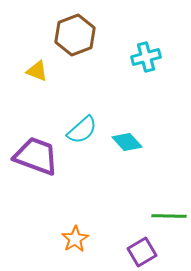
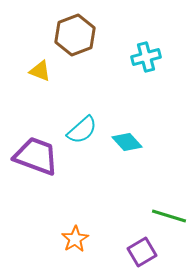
yellow triangle: moved 3 px right
green line: rotated 16 degrees clockwise
